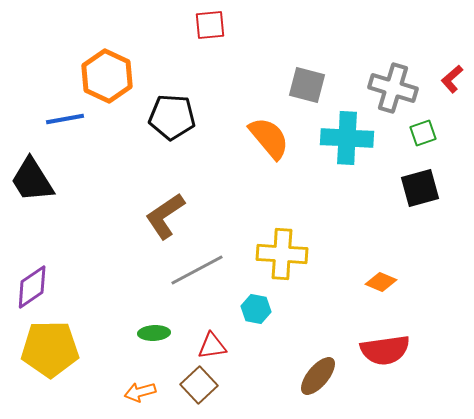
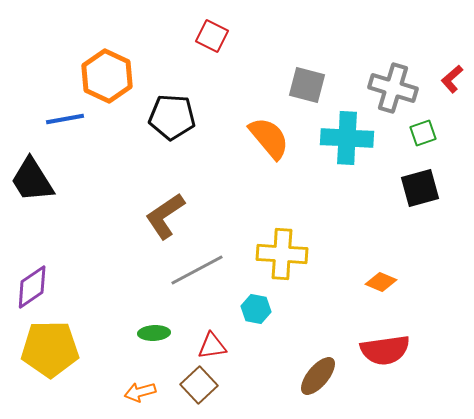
red square: moved 2 px right, 11 px down; rotated 32 degrees clockwise
